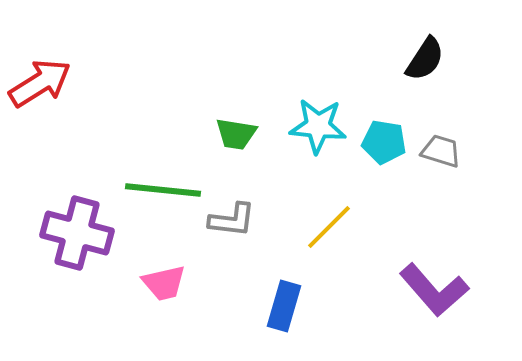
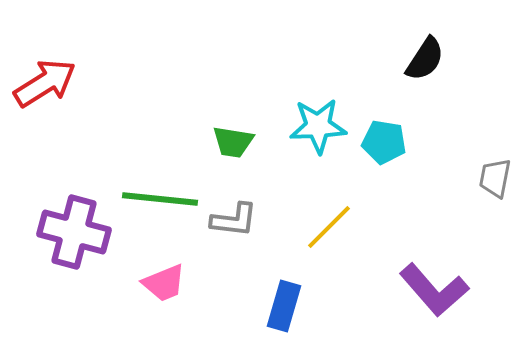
red arrow: moved 5 px right
cyan star: rotated 8 degrees counterclockwise
green trapezoid: moved 3 px left, 8 px down
gray trapezoid: moved 54 px right, 27 px down; rotated 96 degrees counterclockwise
green line: moved 3 px left, 9 px down
gray L-shape: moved 2 px right
purple cross: moved 3 px left, 1 px up
pink trapezoid: rotated 9 degrees counterclockwise
